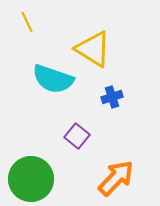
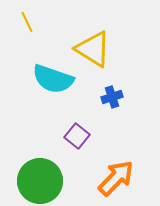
green circle: moved 9 px right, 2 px down
